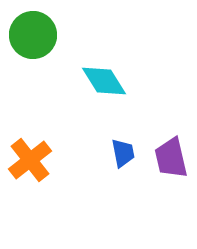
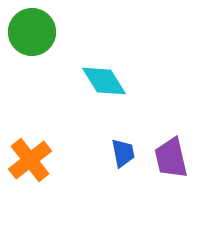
green circle: moved 1 px left, 3 px up
